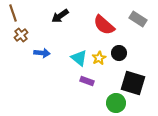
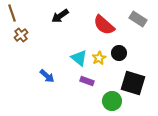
brown line: moved 1 px left
blue arrow: moved 5 px right, 23 px down; rotated 35 degrees clockwise
green circle: moved 4 px left, 2 px up
